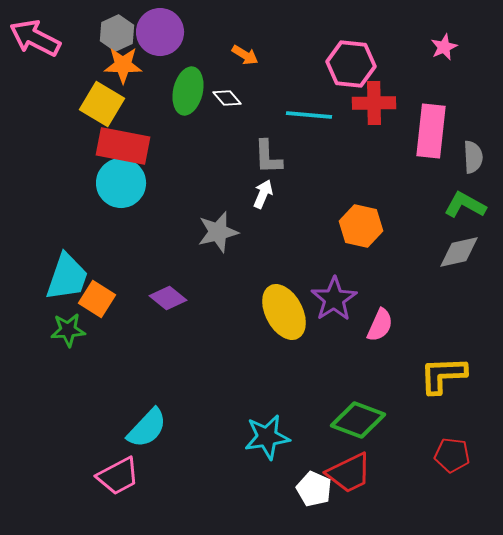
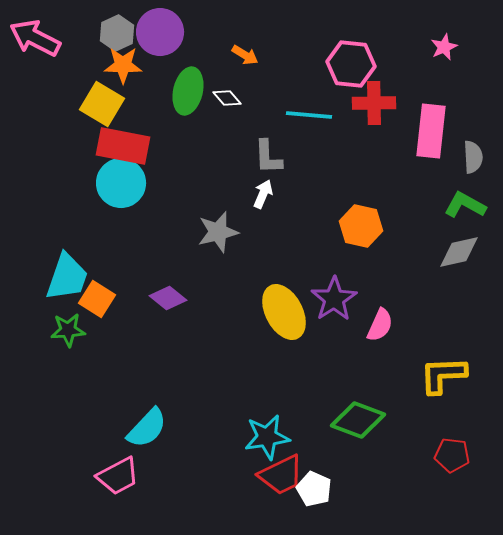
red trapezoid: moved 68 px left, 2 px down
